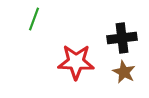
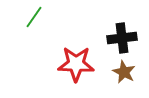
green line: moved 2 px up; rotated 15 degrees clockwise
red star: moved 2 px down
